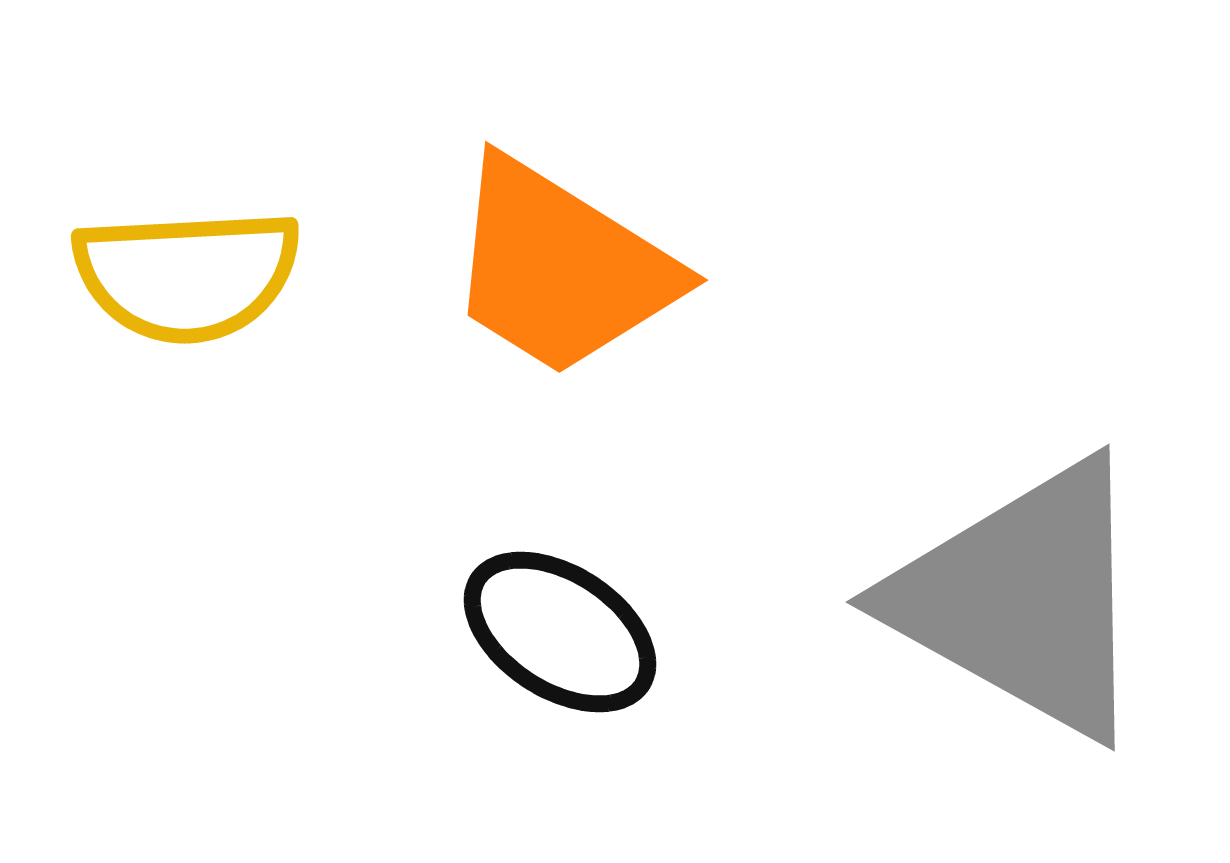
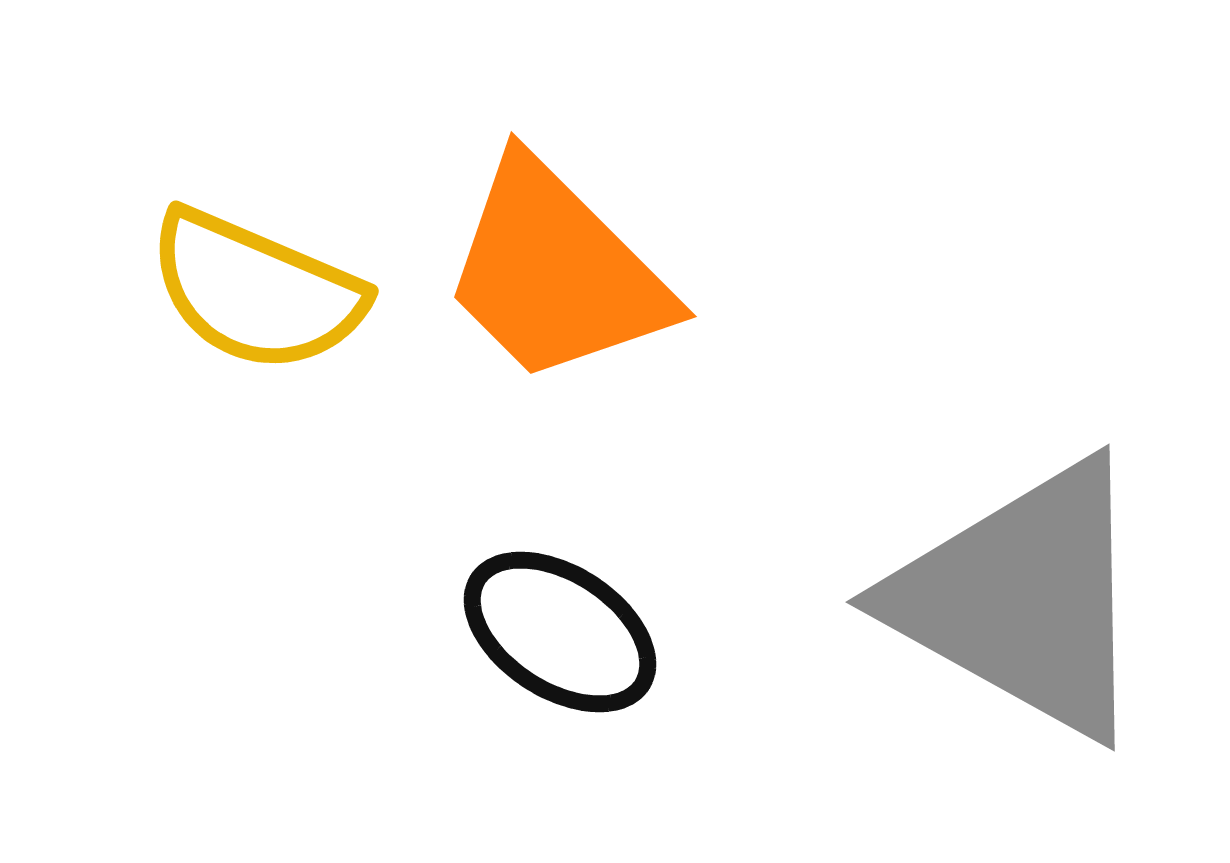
orange trapezoid: moved 5 px left, 4 px down; rotated 13 degrees clockwise
yellow semicircle: moved 69 px right, 16 px down; rotated 26 degrees clockwise
